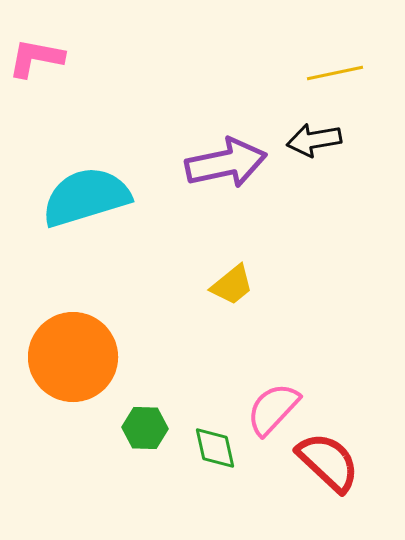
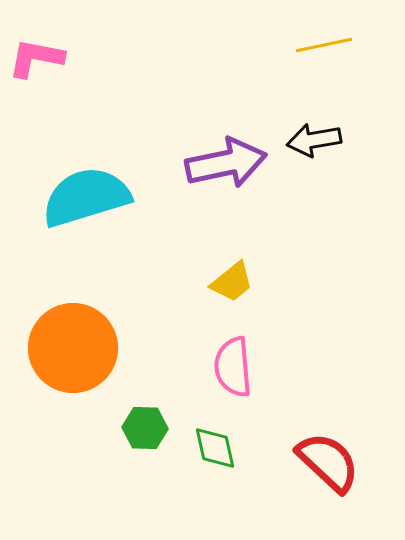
yellow line: moved 11 px left, 28 px up
yellow trapezoid: moved 3 px up
orange circle: moved 9 px up
pink semicircle: moved 40 px left, 42 px up; rotated 48 degrees counterclockwise
